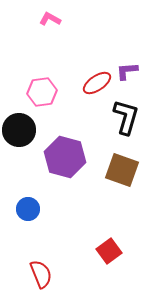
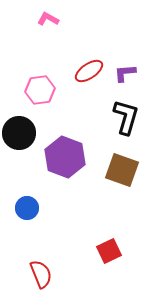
pink L-shape: moved 2 px left
purple L-shape: moved 2 px left, 2 px down
red ellipse: moved 8 px left, 12 px up
pink hexagon: moved 2 px left, 2 px up
black circle: moved 3 px down
purple hexagon: rotated 6 degrees clockwise
blue circle: moved 1 px left, 1 px up
red square: rotated 10 degrees clockwise
